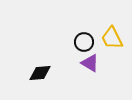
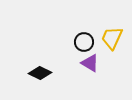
yellow trapezoid: rotated 50 degrees clockwise
black diamond: rotated 30 degrees clockwise
